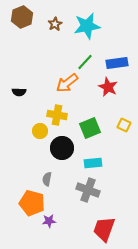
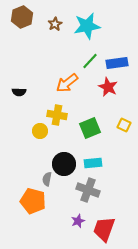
green line: moved 5 px right, 1 px up
black circle: moved 2 px right, 16 px down
orange pentagon: moved 1 px right, 2 px up
purple star: moved 29 px right; rotated 16 degrees counterclockwise
